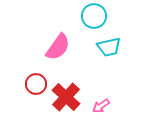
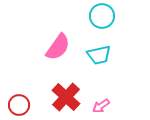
cyan circle: moved 8 px right
cyan trapezoid: moved 10 px left, 8 px down
red circle: moved 17 px left, 21 px down
